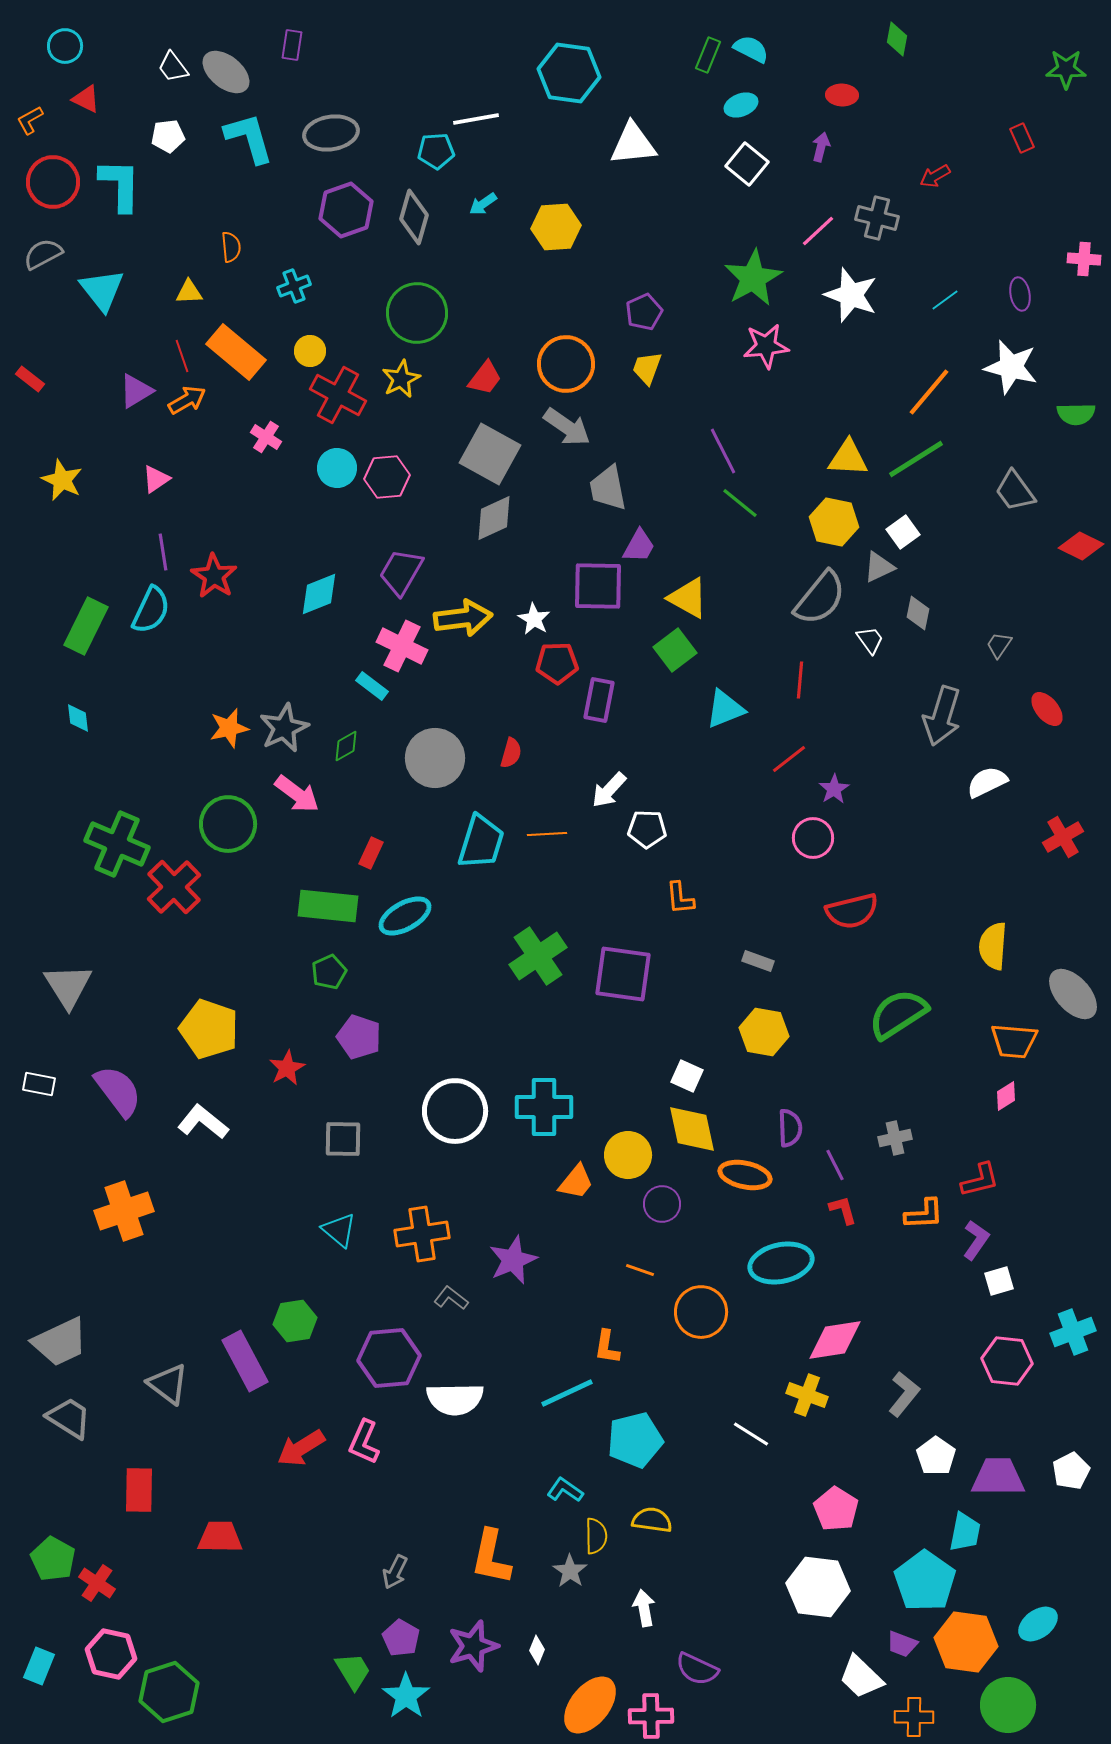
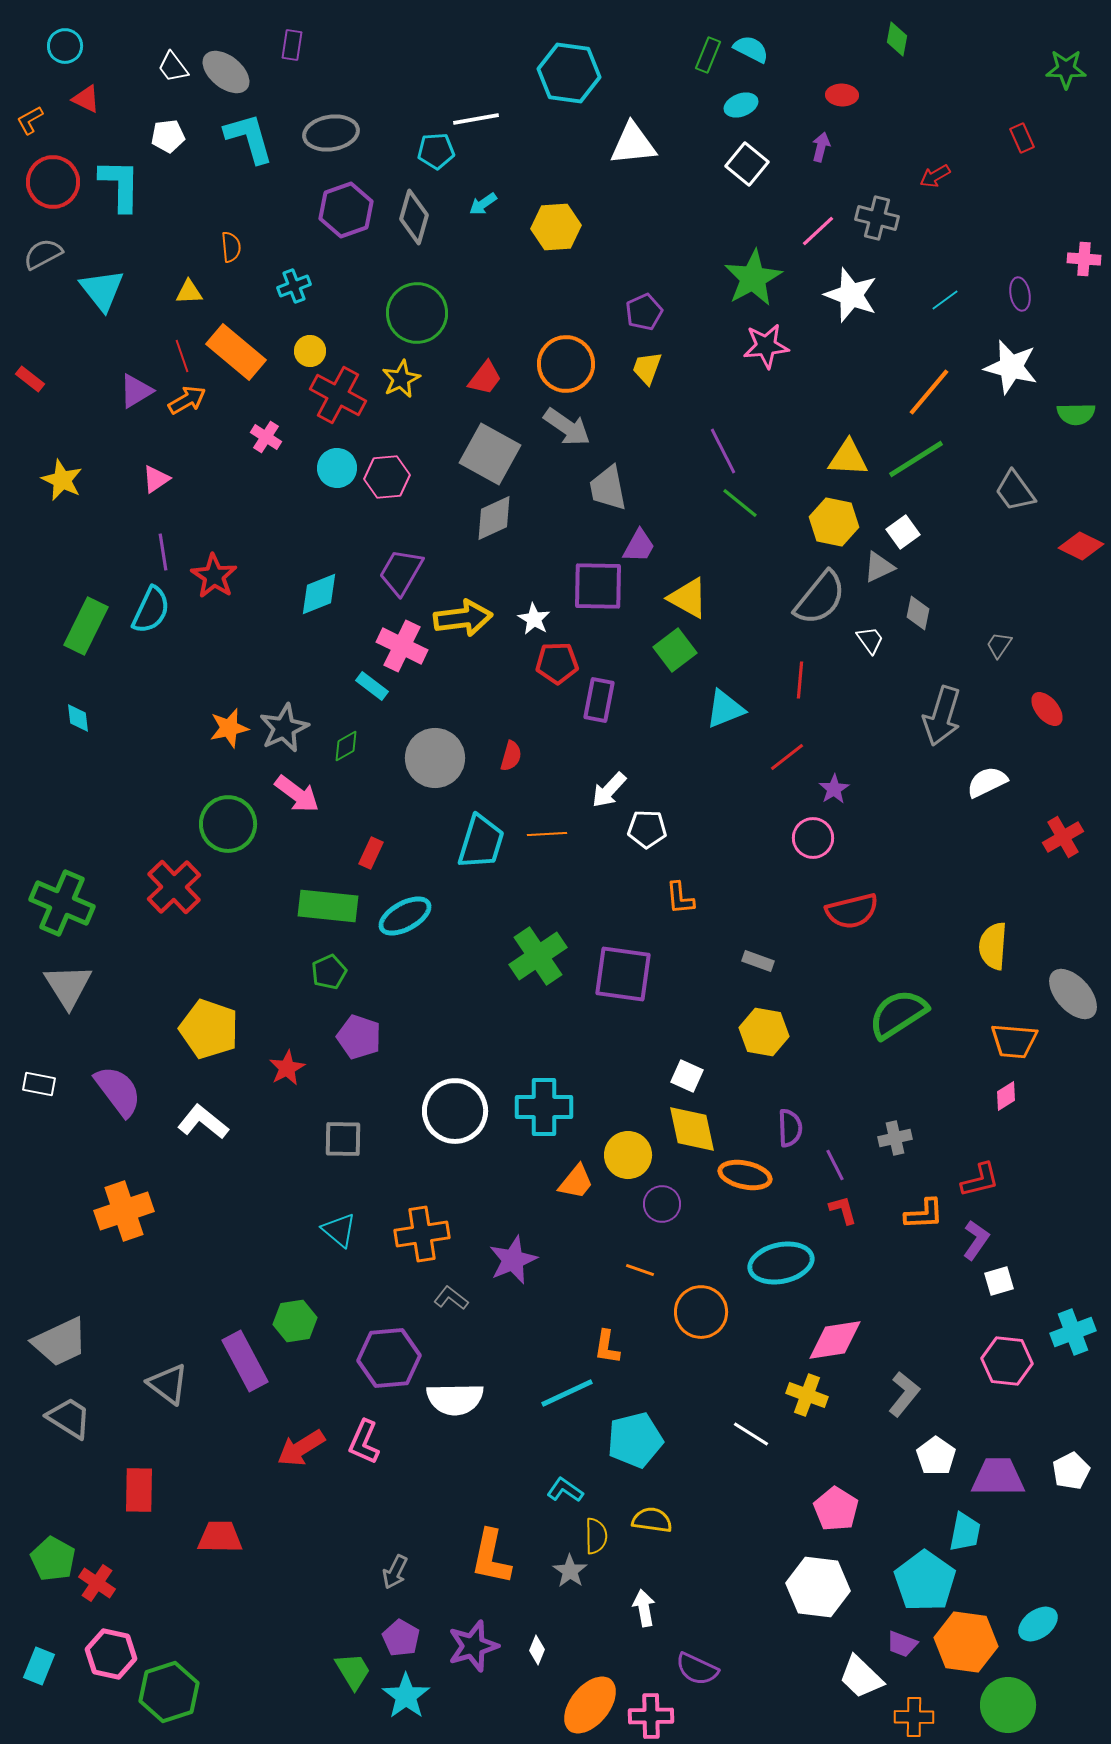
red semicircle at (511, 753): moved 3 px down
red line at (789, 759): moved 2 px left, 2 px up
green cross at (117, 844): moved 55 px left, 59 px down
